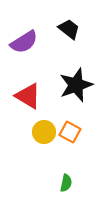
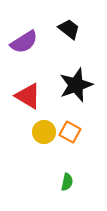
green semicircle: moved 1 px right, 1 px up
